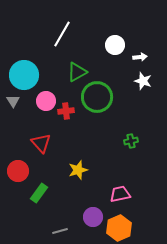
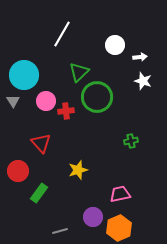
green triangle: moved 2 px right; rotated 15 degrees counterclockwise
